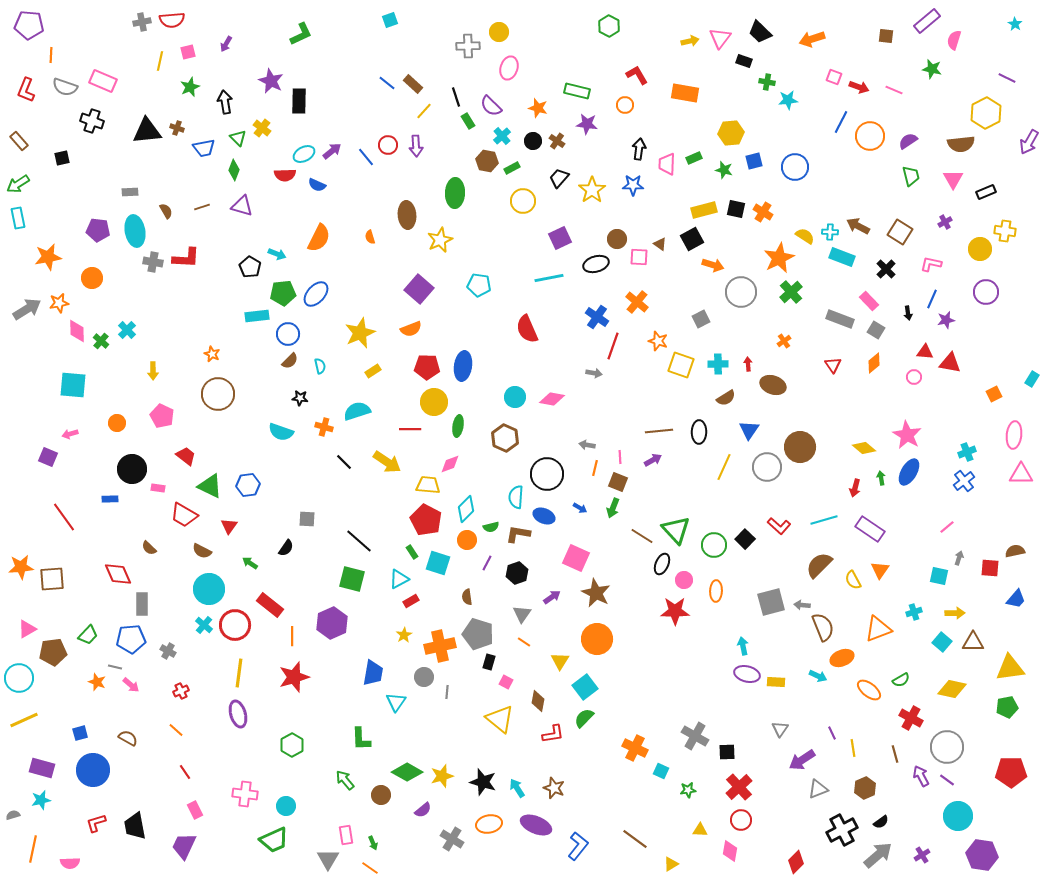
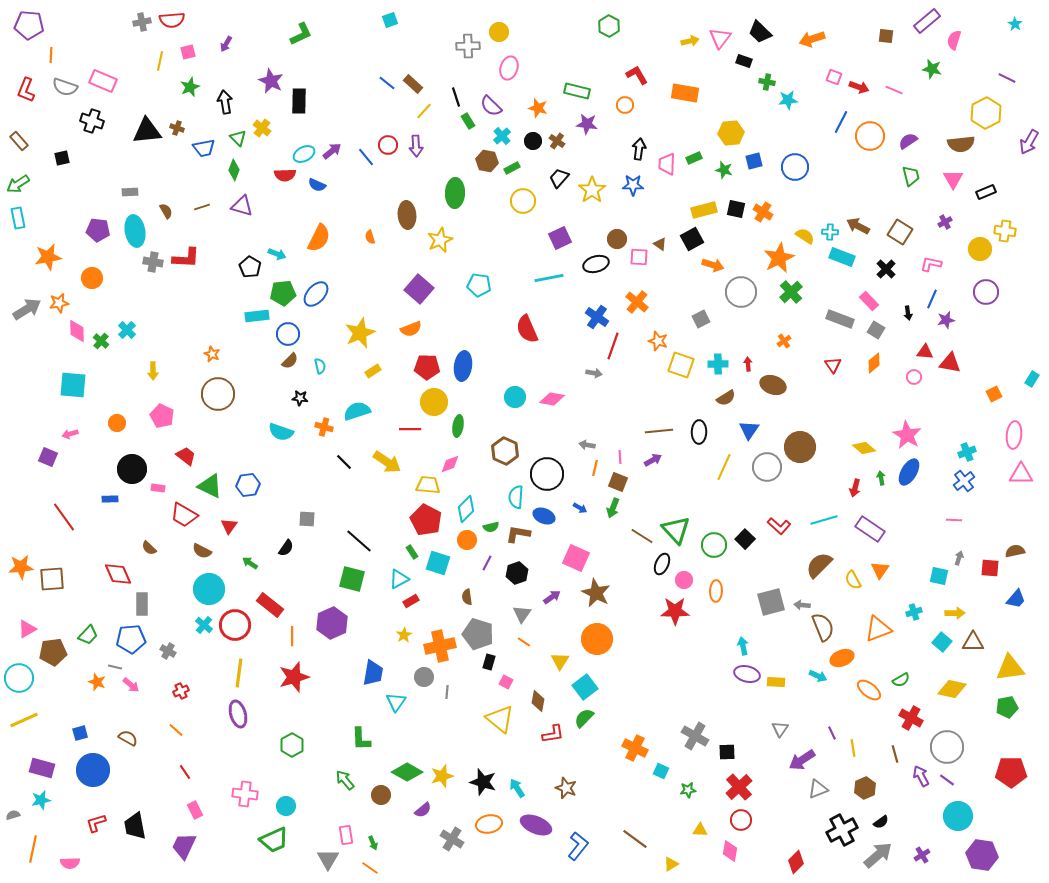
brown hexagon at (505, 438): moved 13 px down
pink line at (947, 527): moved 7 px right, 7 px up; rotated 42 degrees clockwise
brown star at (554, 788): moved 12 px right
